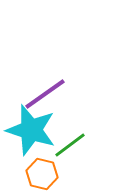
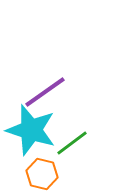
purple line: moved 2 px up
green line: moved 2 px right, 2 px up
